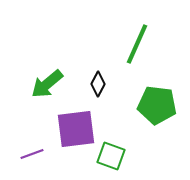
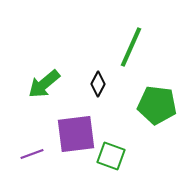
green line: moved 6 px left, 3 px down
green arrow: moved 3 px left
purple square: moved 5 px down
